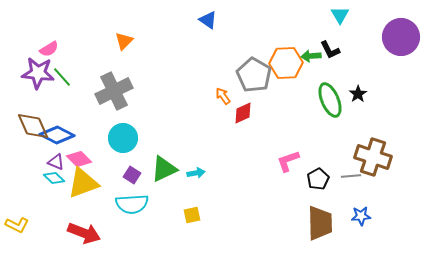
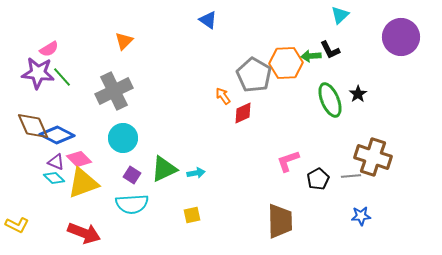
cyan triangle: rotated 18 degrees clockwise
brown trapezoid: moved 40 px left, 2 px up
